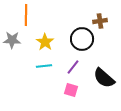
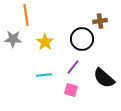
orange line: rotated 10 degrees counterclockwise
gray star: moved 1 px right, 1 px up
cyan line: moved 9 px down
